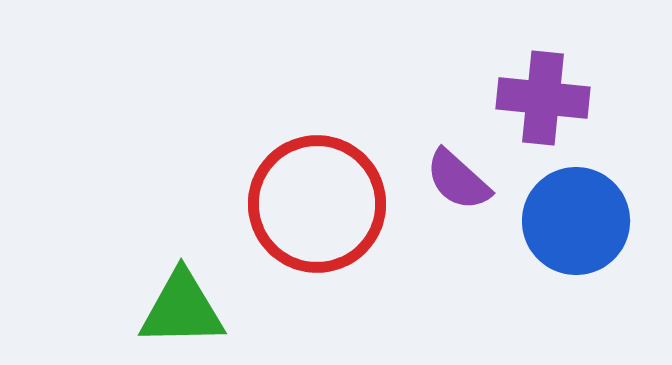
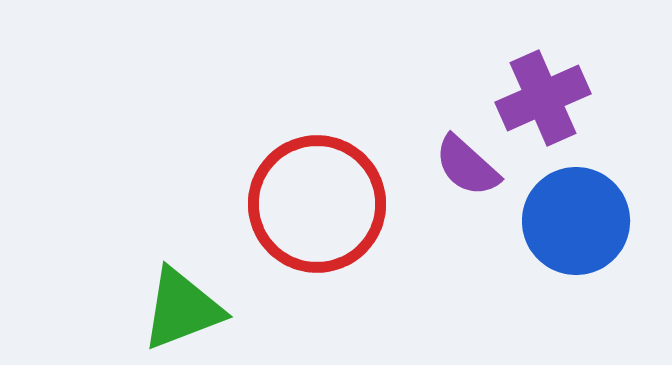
purple cross: rotated 30 degrees counterclockwise
purple semicircle: moved 9 px right, 14 px up
green triangle: rotated 20 degrees counterclockwise
